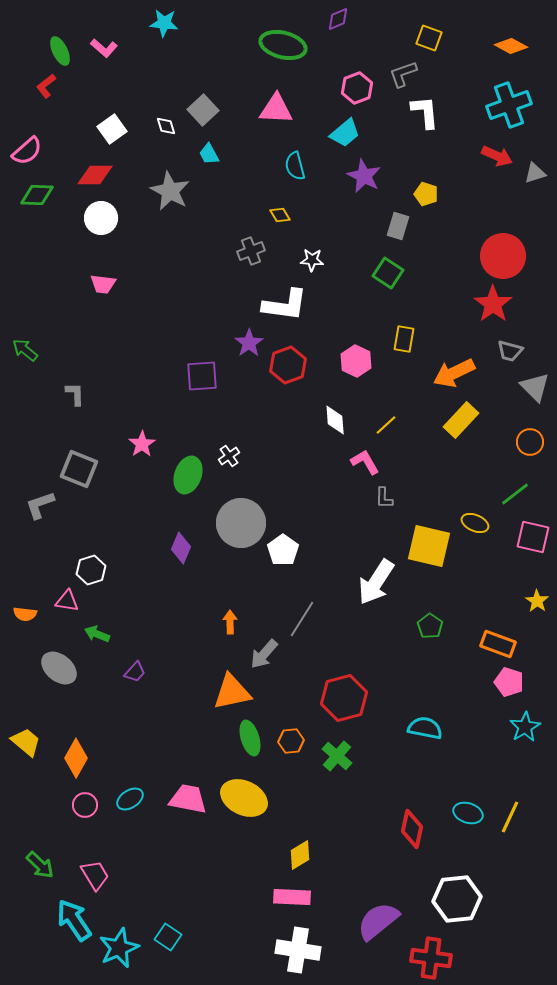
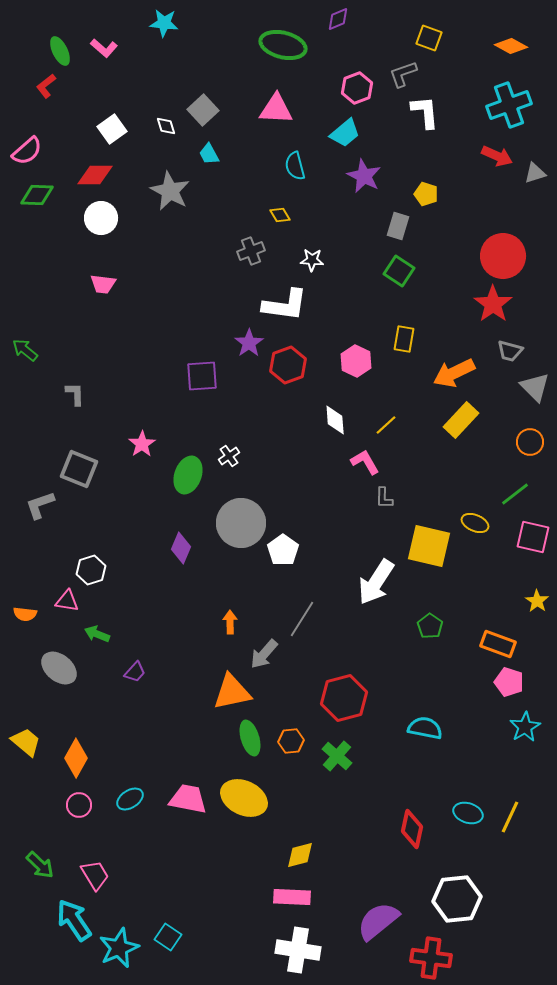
green square at (388, 273): moved 11 px right, 2 px up
pink circle at (85, 805): moved 6 px left
yellow diamond at (300, 855): rotated 16 degrees clockwise
